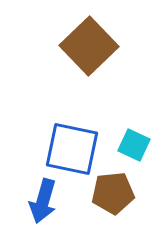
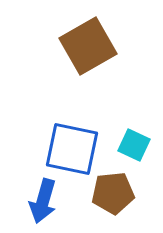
brown square: moved 1 px left; rotated 14 degrees clockwise
